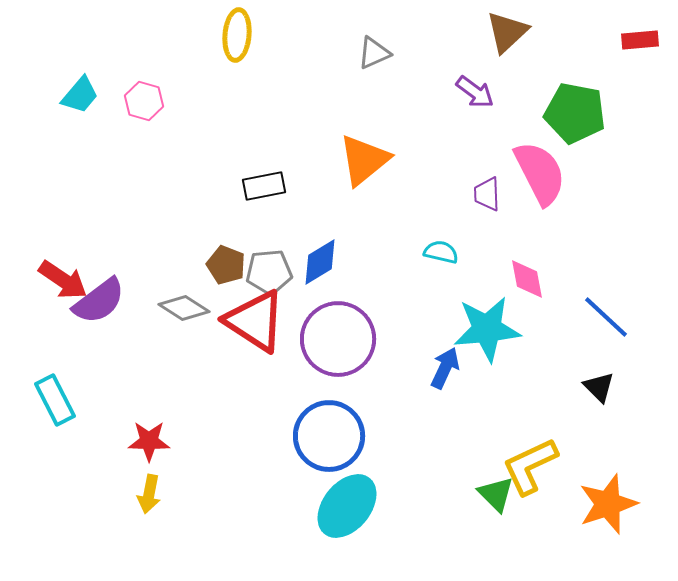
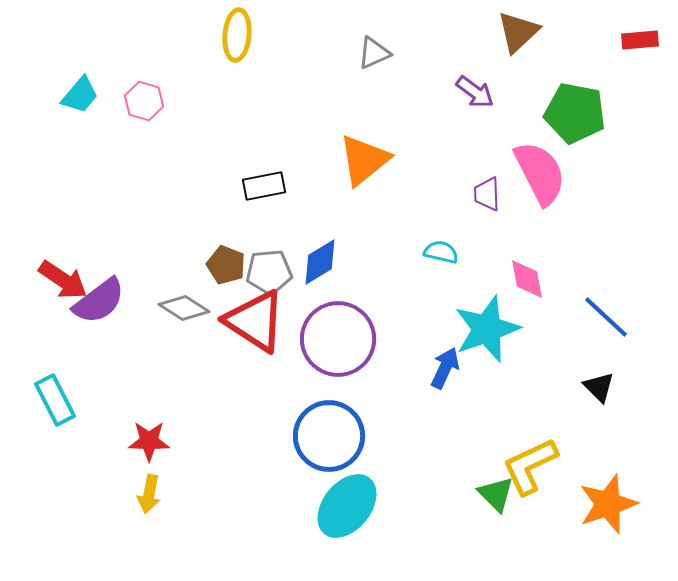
brown triangle: moved 11 px right
cyan star: rotated 14 degrees counterclockwise
